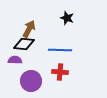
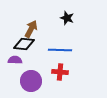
brown arrow: moved 2 px right
